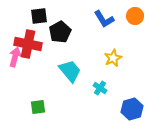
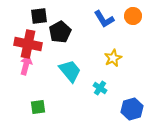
orange circle: moved 2 px left
pink arrow: moved 11 px right, 8 px down
